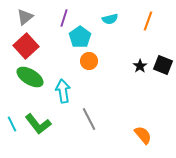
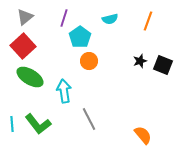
red square: moved 3 px left
black star: moved 5 px up; rotated 16 degrees clockwise
cyan arrow: moved 1 px right
cyan line: rotated 21 degrees clockwise
